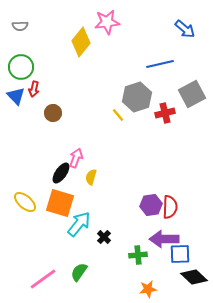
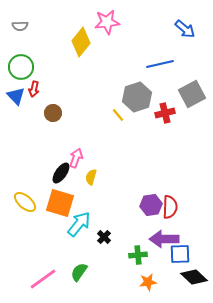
orange star: moved 7 px up
